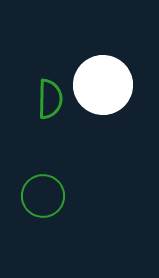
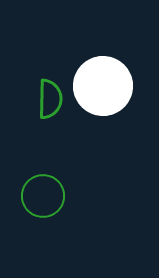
white circle: moved 1 px down
